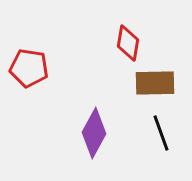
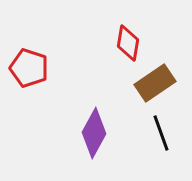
red pentagon: rotated 9 degrees clockwise
brown rectangle: rotated 33 degrees counterclockwise
